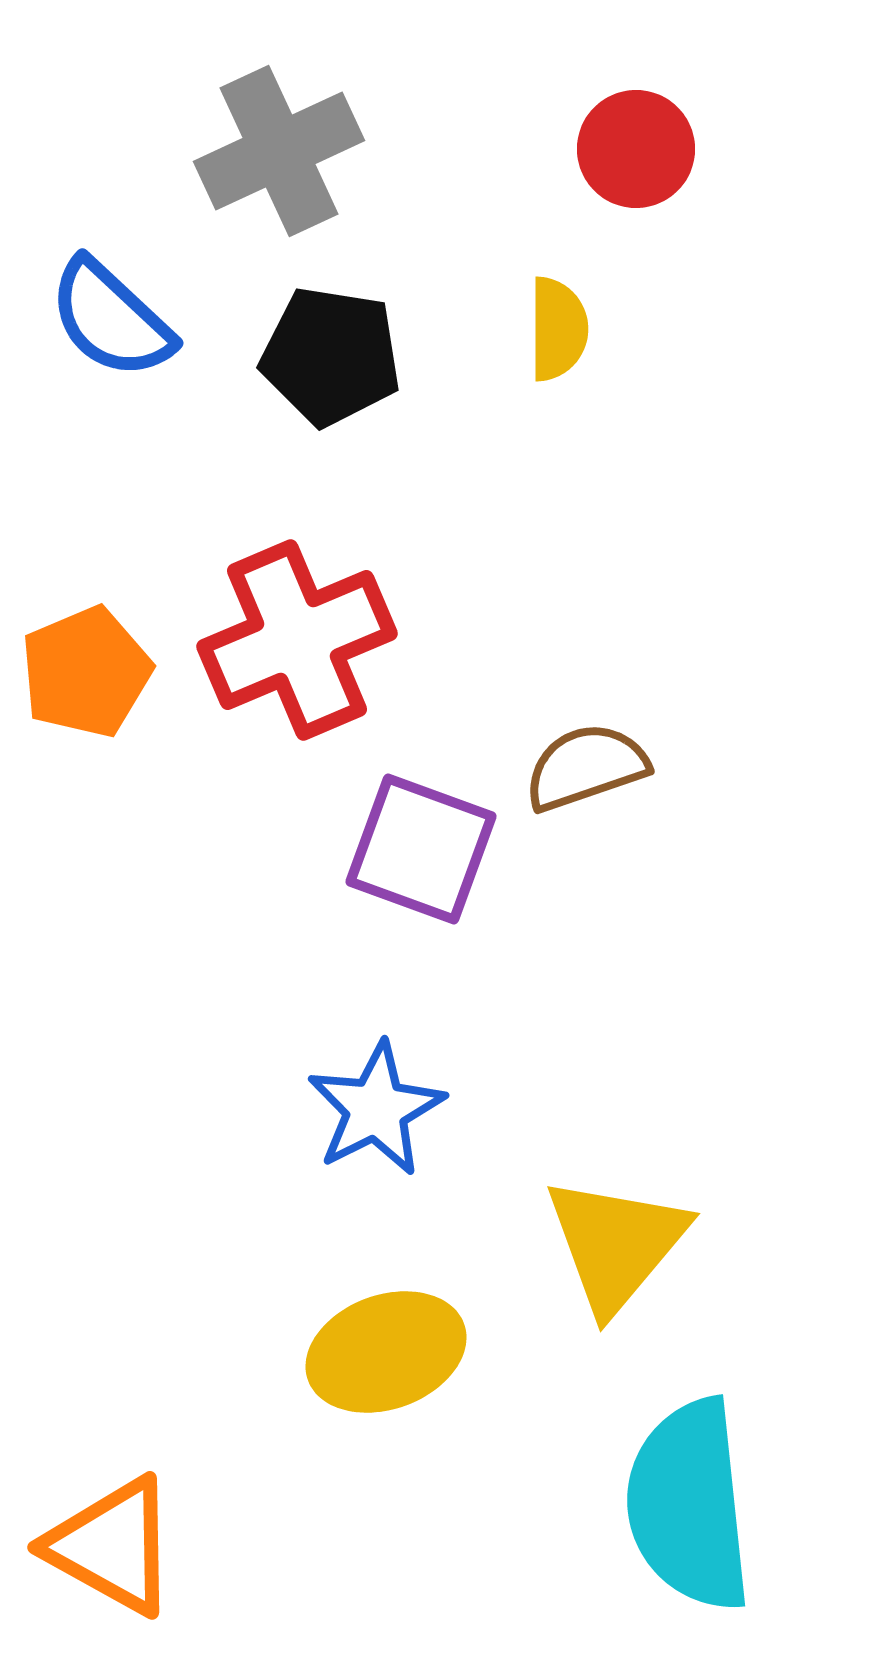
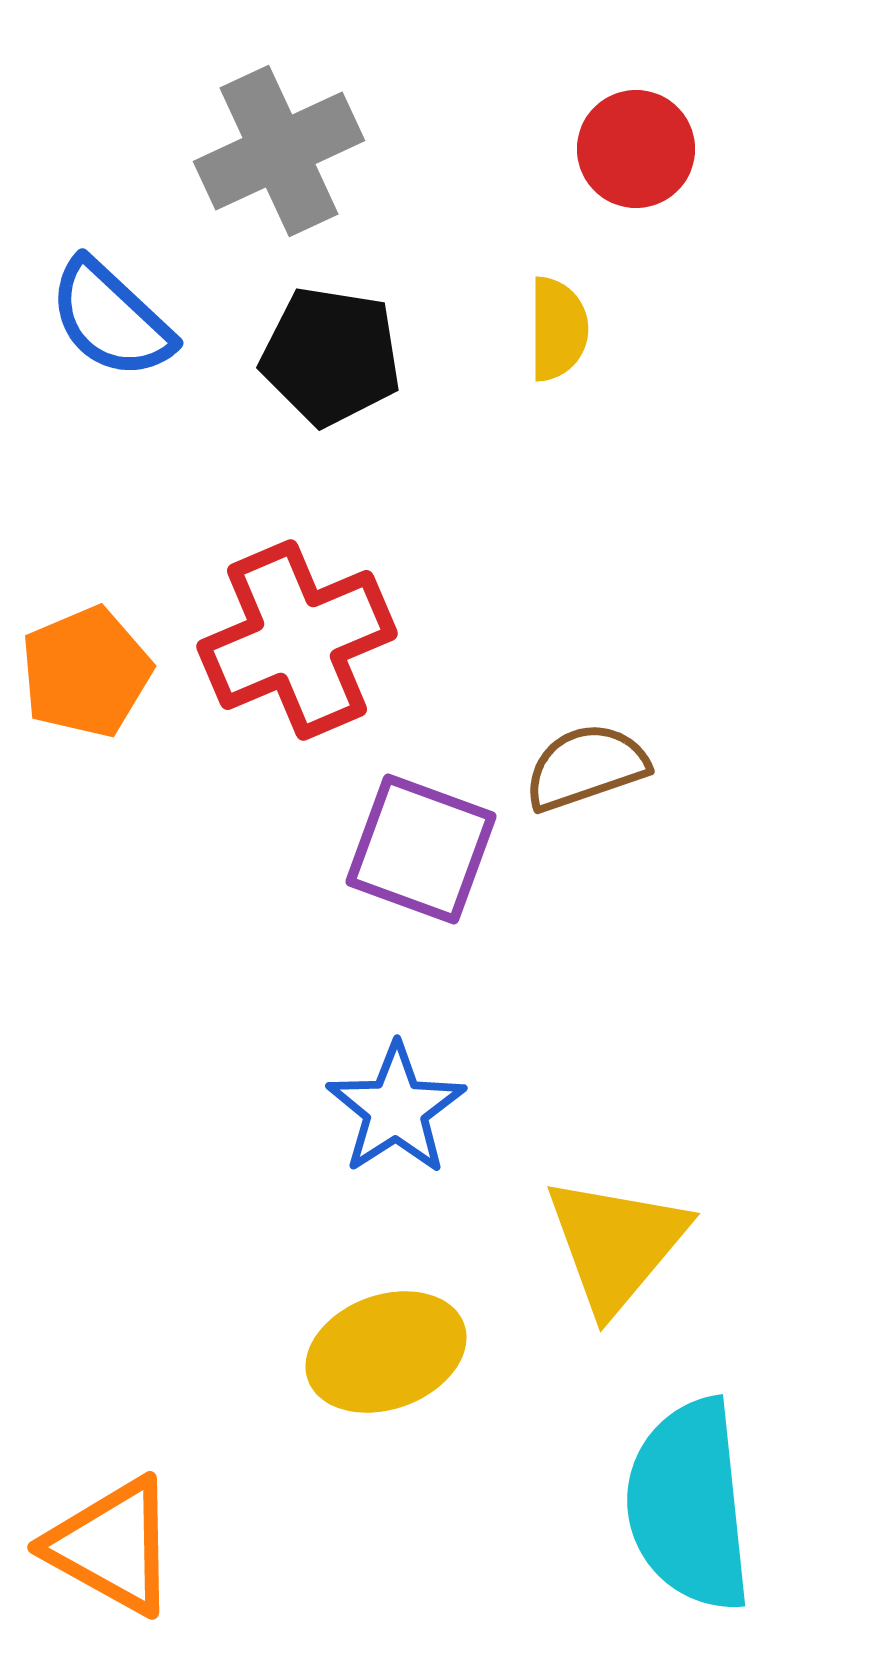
blue star: moved 20 px right; rotated 6 degrees counterclockwise
